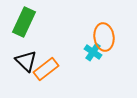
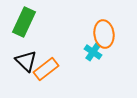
orange ellipse: moved 3 px up
